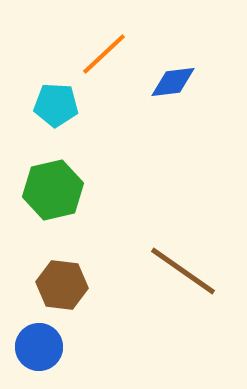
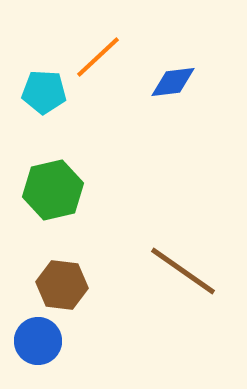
orange line: moved 6 px left, 3 px down
cyan pentagon: moved 12 px left, 13 px up
blue circle: moved 1 px left, 6 px up
